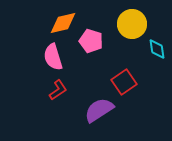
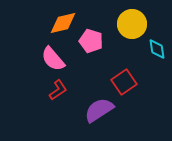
pink semicircle: moved 2 px down; rotated 24 degrees counterclockwise
